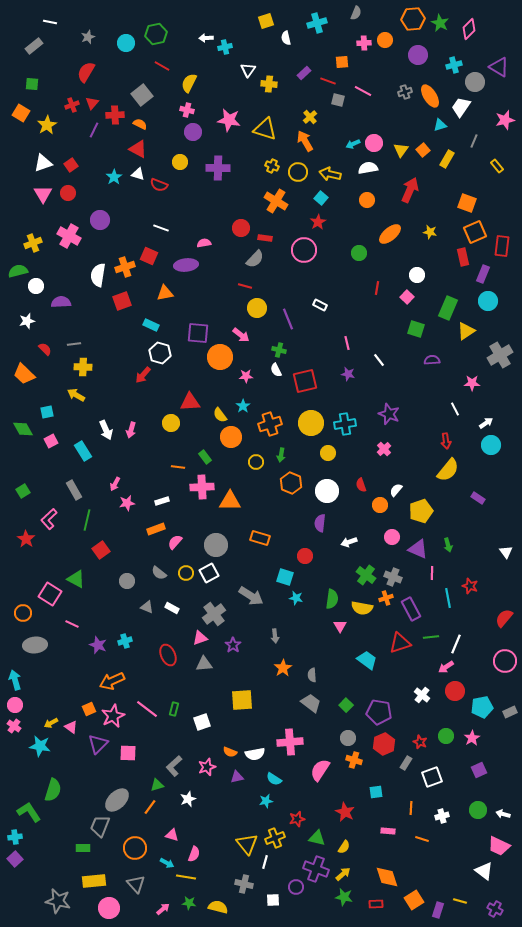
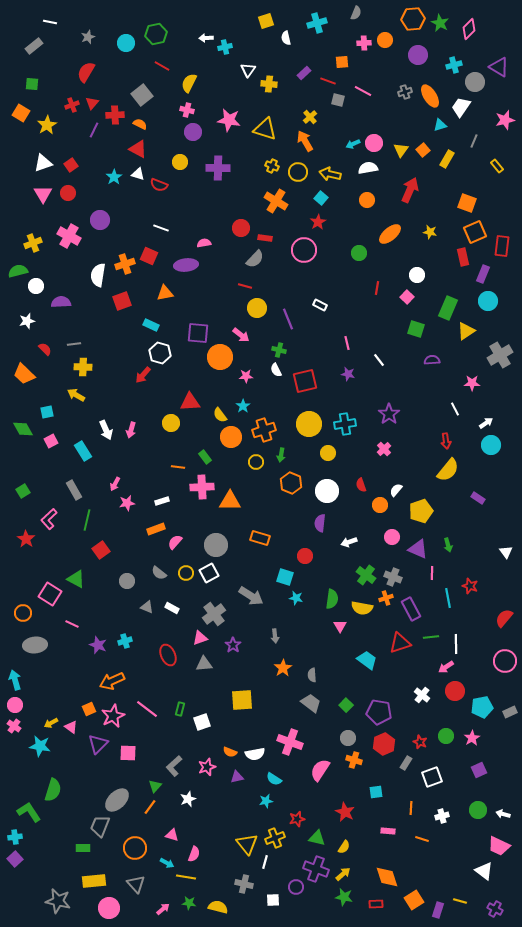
orange cross at (125, 267): moved 3 px up
purple star at (389, 414): rotated 15 degrees clockwise
yellow circle at (311, 423): moved 2 px left, 1 px down
orange cross at (270, 424): moved 6 px left, 6 px down
white line at (456, 644): rotated 24 degrees counterclockwise
green rectangle at (174, 709): moved 6 px right
pink cross at (290, 742): rotated 25 degrees clockwise
green triangle at (157, 785): moved 2 px left, 1 px down; rotated 32 degrees counterclockwise
